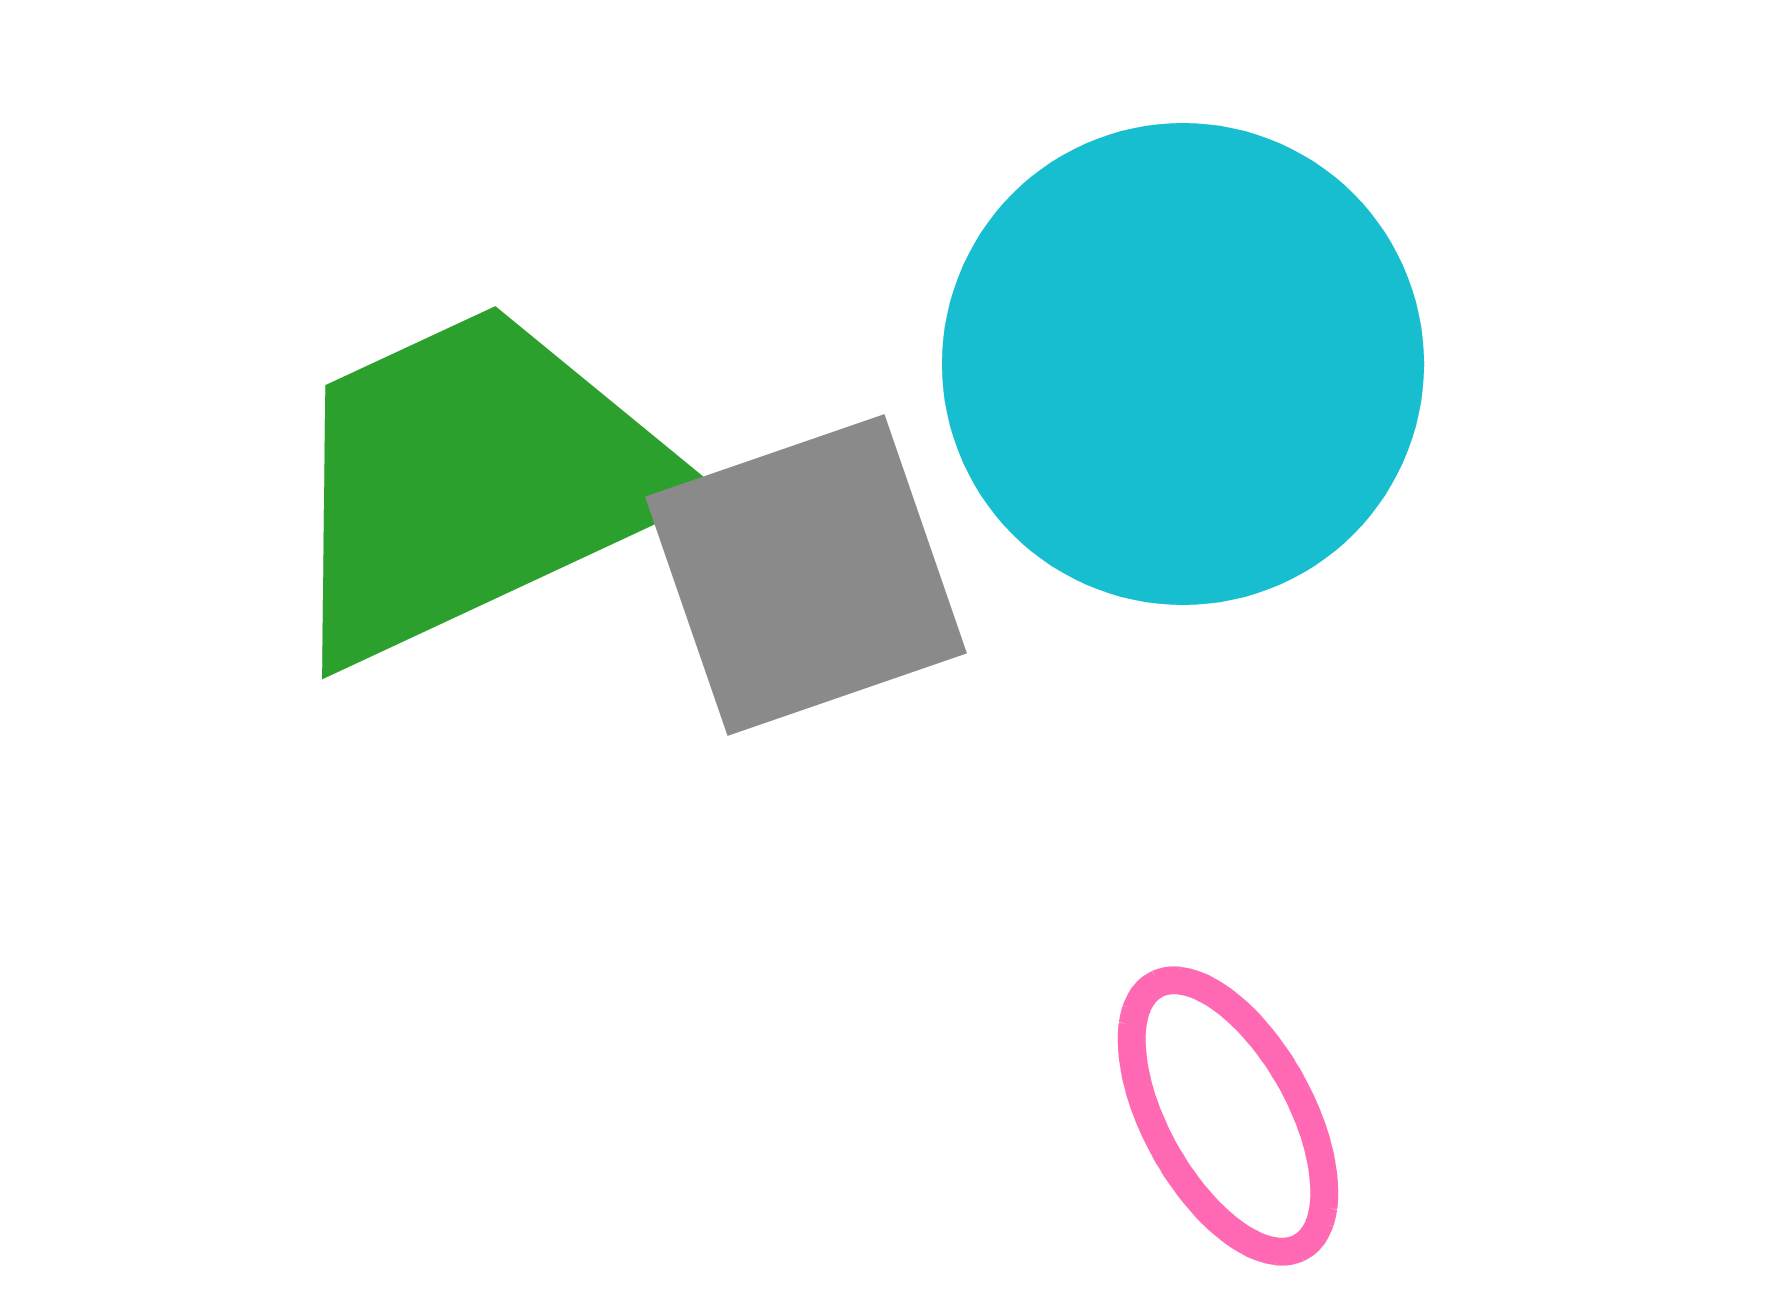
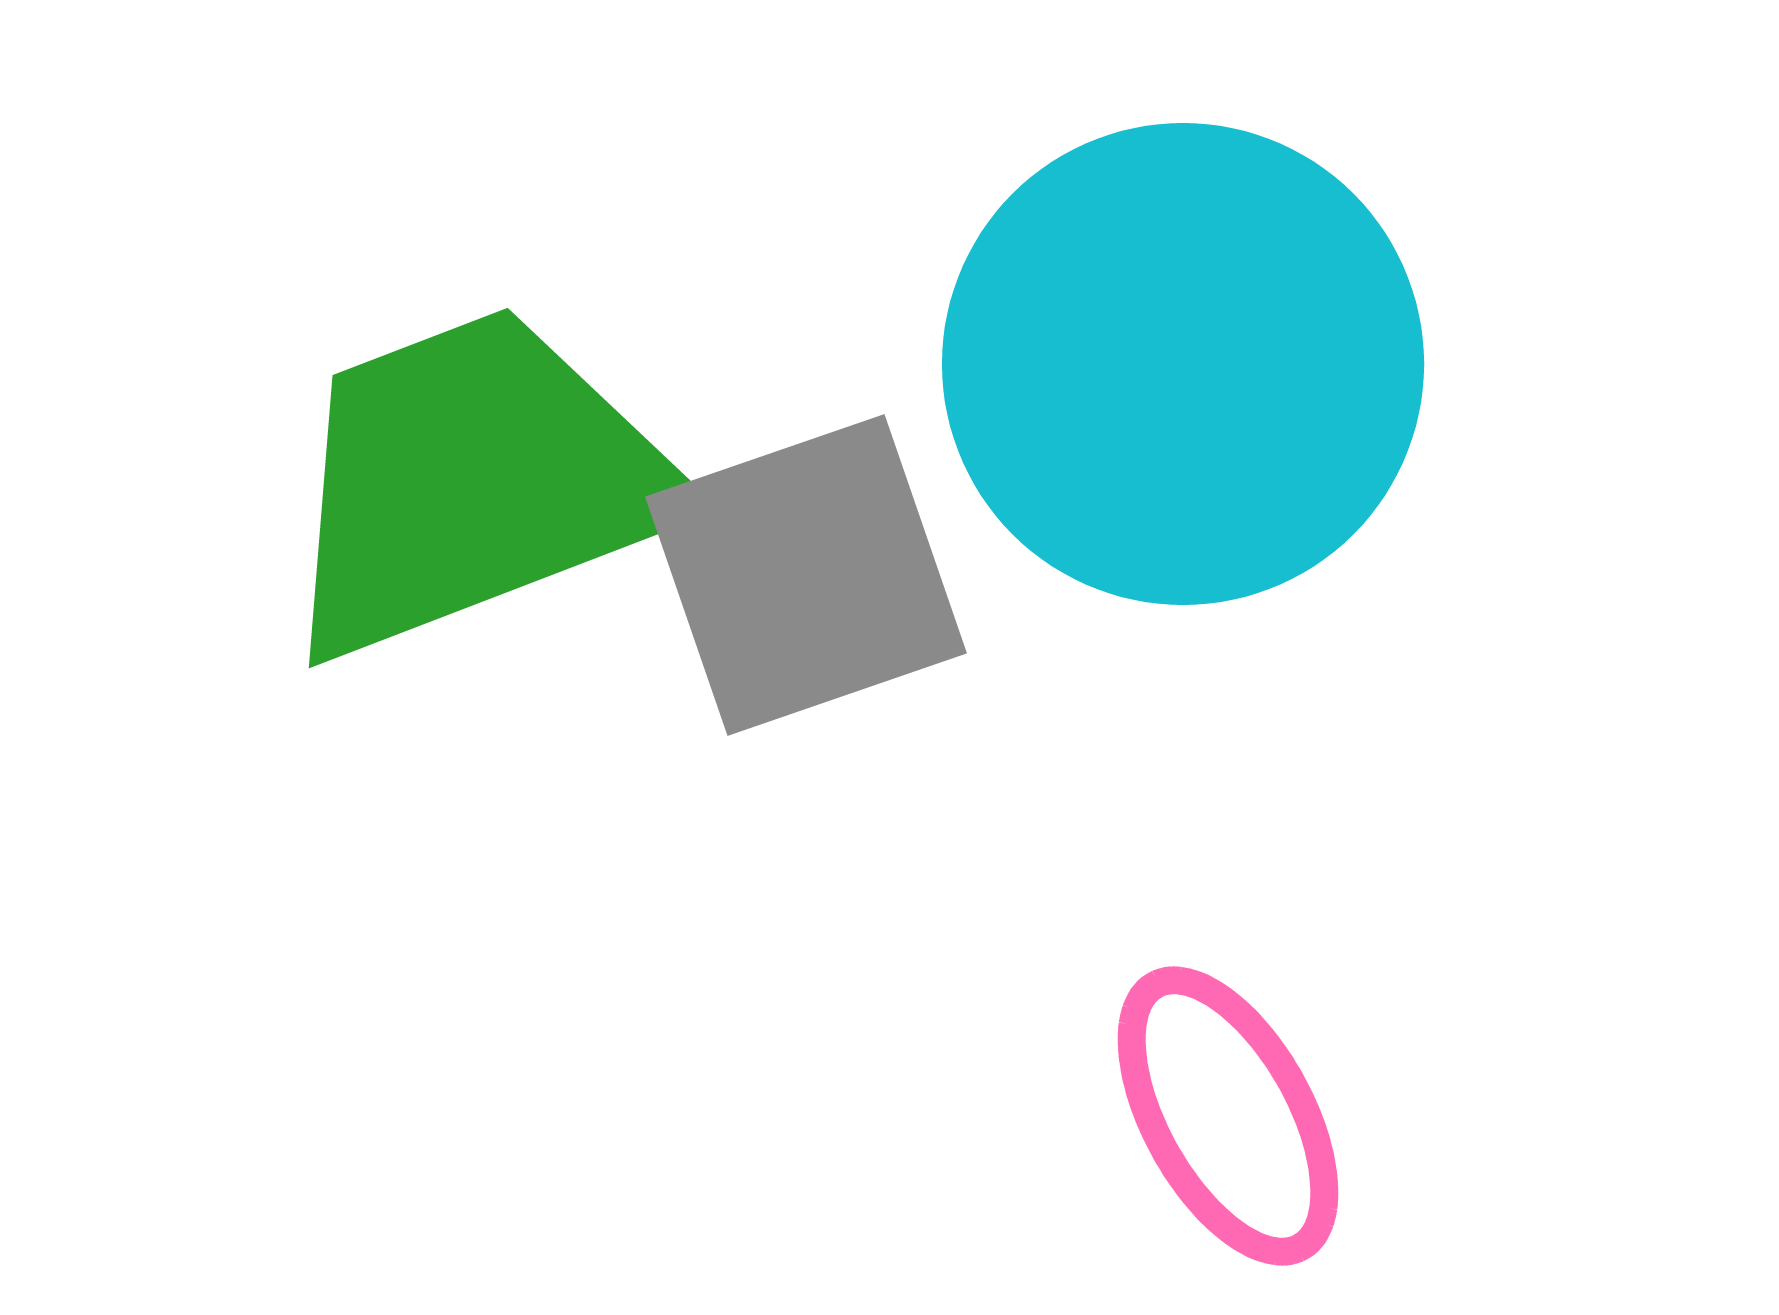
green trapezoid: rotated 4 degrees clockwise
